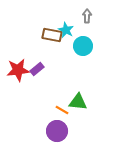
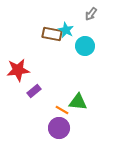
gray arrow: moved 4 px right, 2 px up; rotated 144 degrees counterclockwise
brown rectangle: moved 1 px up
cyan circle: moved 2 px right
purple rectangle: moved 3 px left, 22 px down
purple circle: moved 2 px right, 3 px up
